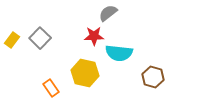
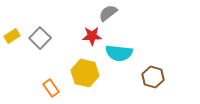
red star: moved 2 px left
yellow rectangle: moved 4 px up; rotated 21 degrees clockwise
